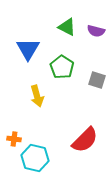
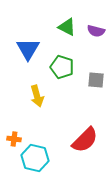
green pentagon: rotated 15 degrees counterclockwise
gray square: moved 1 px left; rotated 12 degrees counterclockwise
